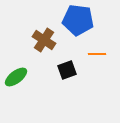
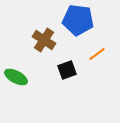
orange line: rotated 36 degrees counterclockwise
green ellipse: rotated 65 degrees clockwise
